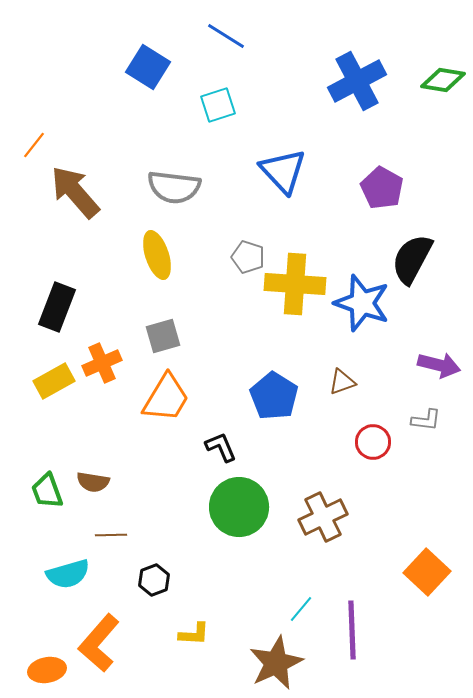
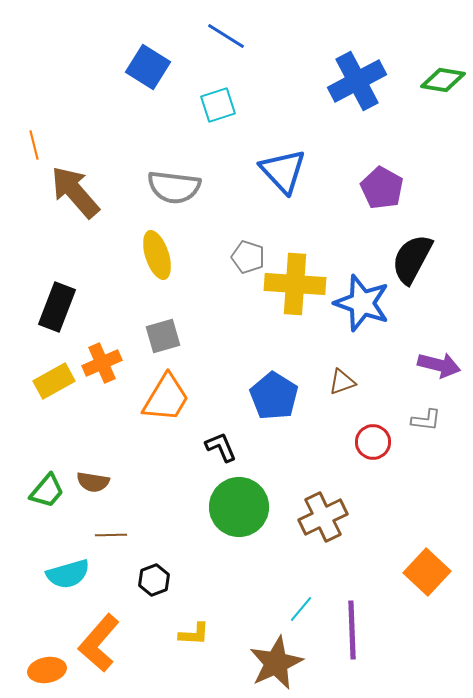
orange line: rotated 52 degrees counterclockwise
green trapezoid: rotated 120 degrees counterclockwise
